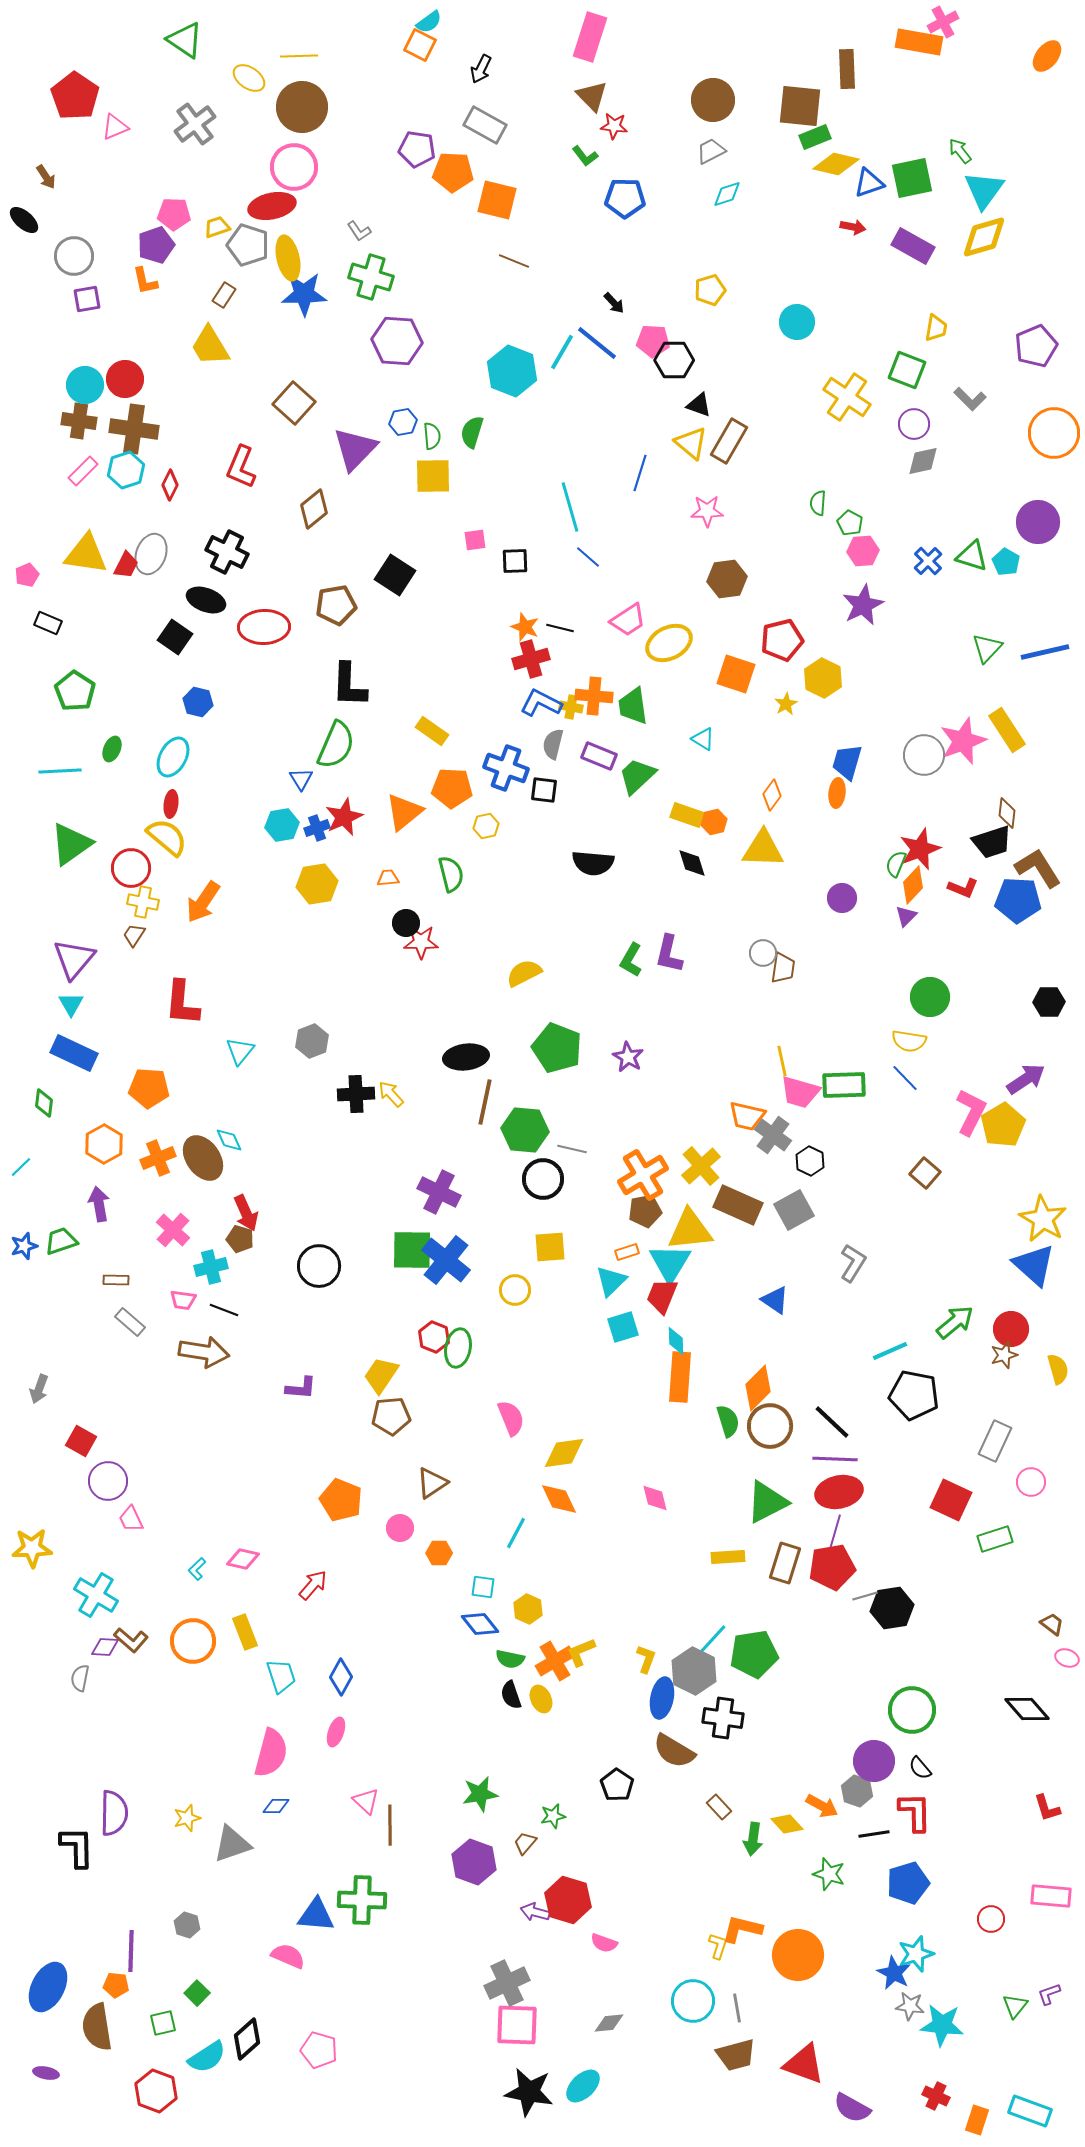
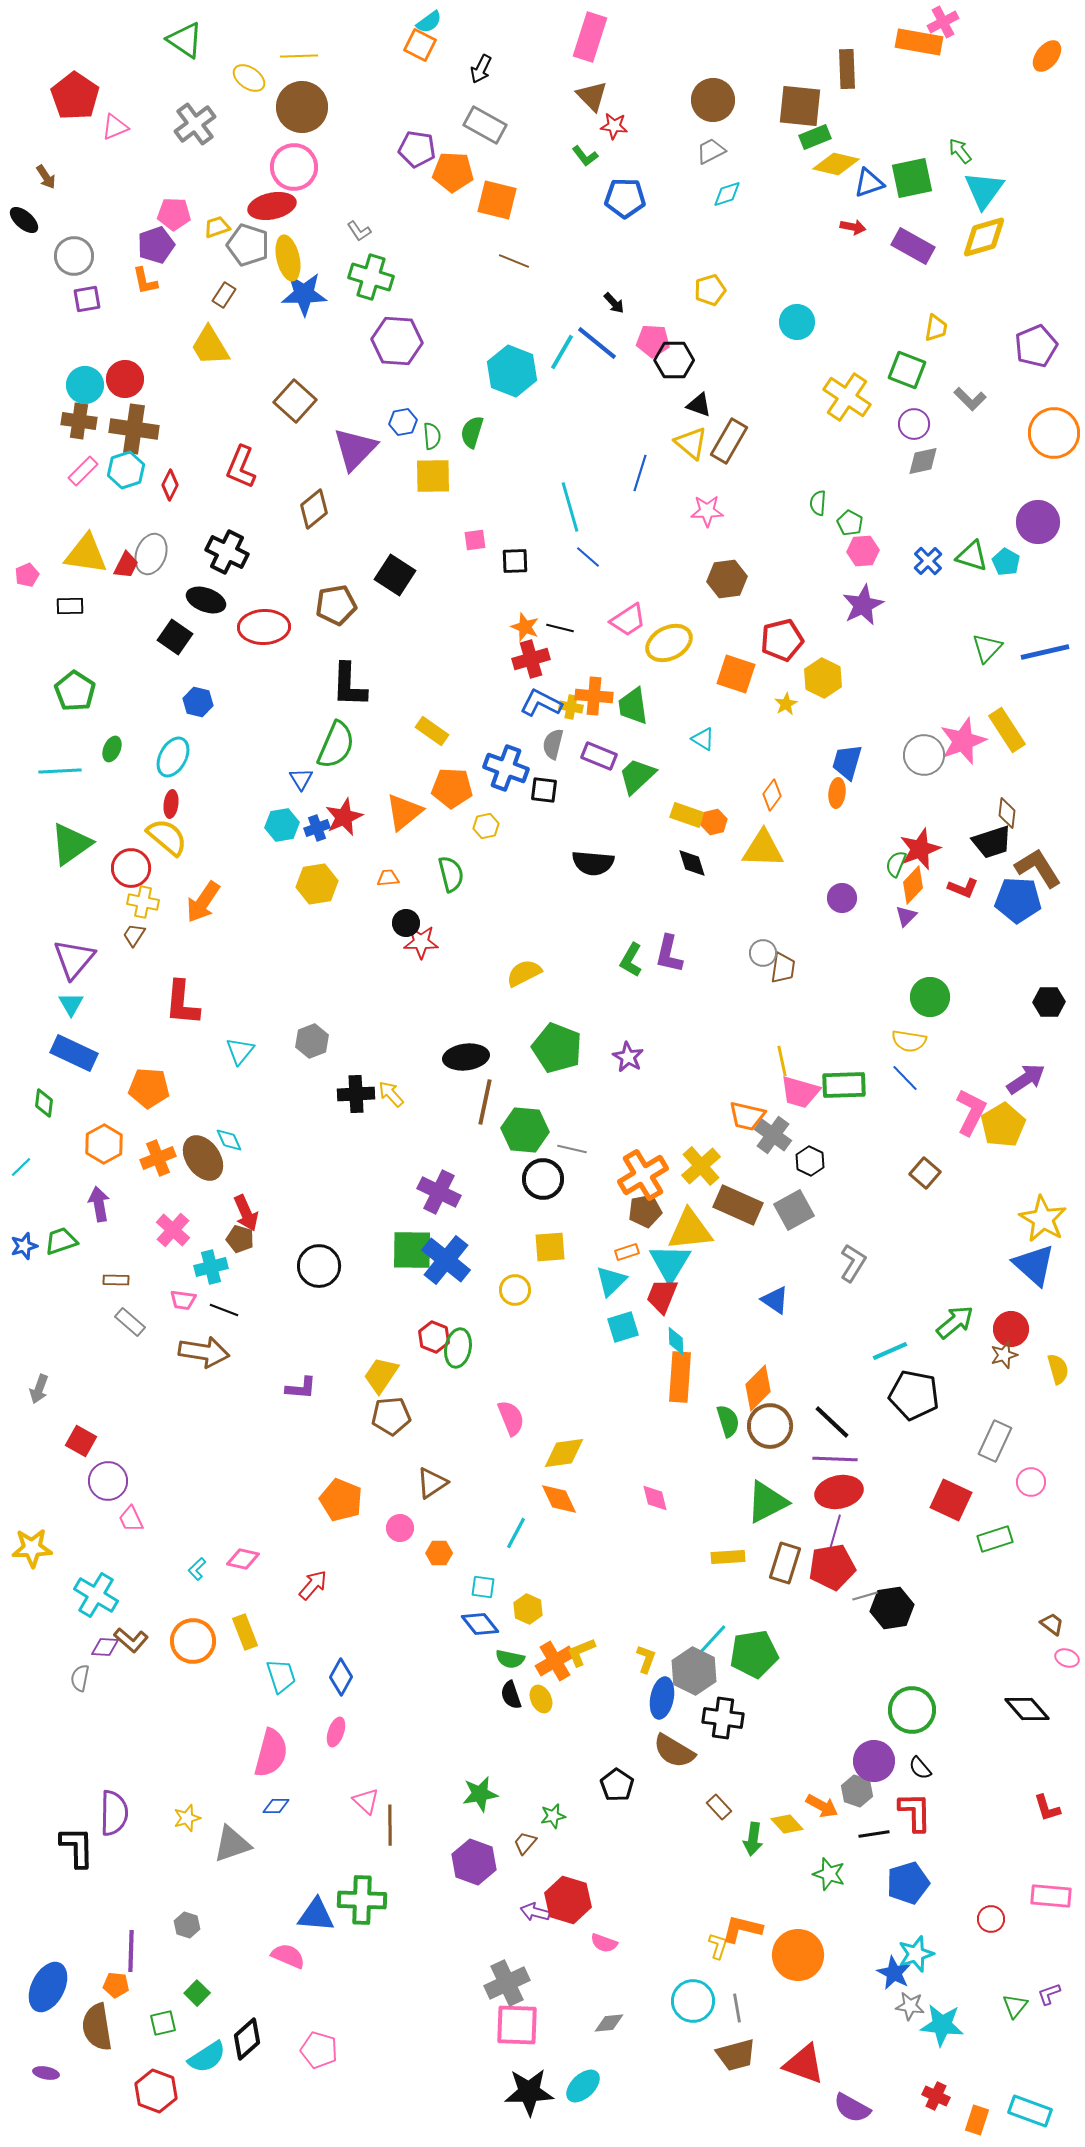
brown square at (294, 403): moved 1 px right, 2 px up
black rectangle at (48, 623): moved 22 px right, 17 px up; rotated 24 degrees counterclockwise
black star at (529, 2092): rotated 12 degrees counterclockwise
